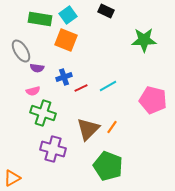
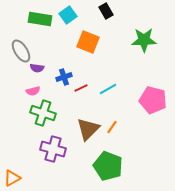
black rectangle: rotated 35 degrees clockwise
orange square: moved 22 px right, 2 px down
cyan line: moved 3 px down
